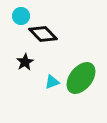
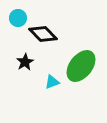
cyan circle: moved 3 px left, 2 px down
green ellipse: moved 12 px up
